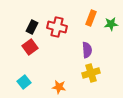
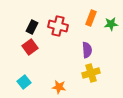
red cross: moved 1 px right, 1 px up
